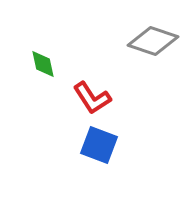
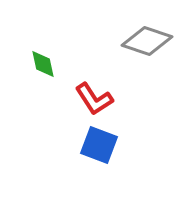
gray diamond: moved 6 px left
red L-shape: moved 2 px right, 1 px down
